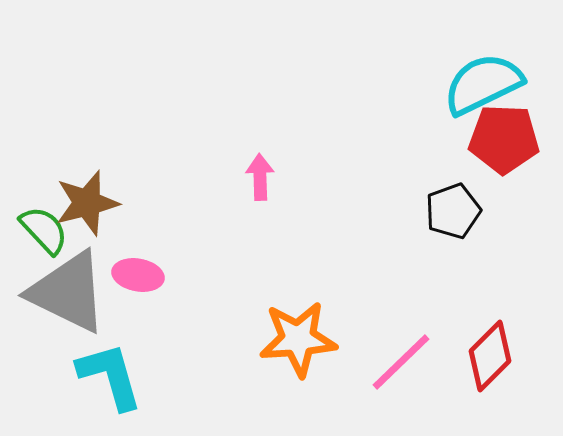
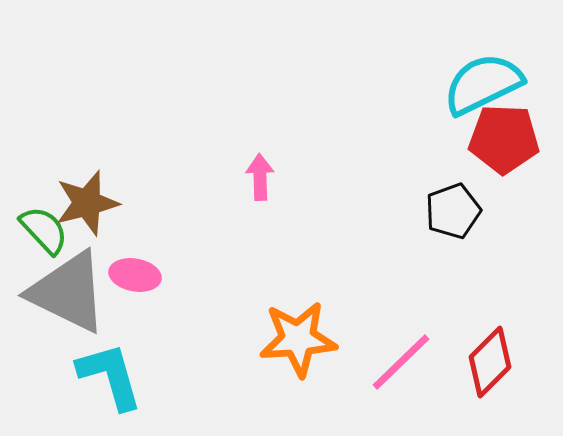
pink ellipse: moved 3 px left
red diamond: moved 6 px down
